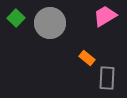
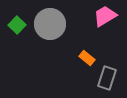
green square: moved 1 px right, 7 px down
gray circle: moved 1 px down
gray rectangle: rotated 15 degrees clockwise
